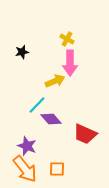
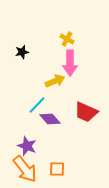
purple diamond: moved 1 px left
red trapezoid: moved 1 px right, 22 px up
